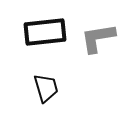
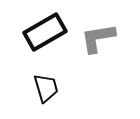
black rectangle: rotated 24 degrees counterclockwise
